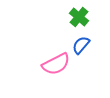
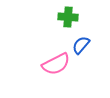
green cross: moved 11 px left; rotated 36 degrees counterclockwise
